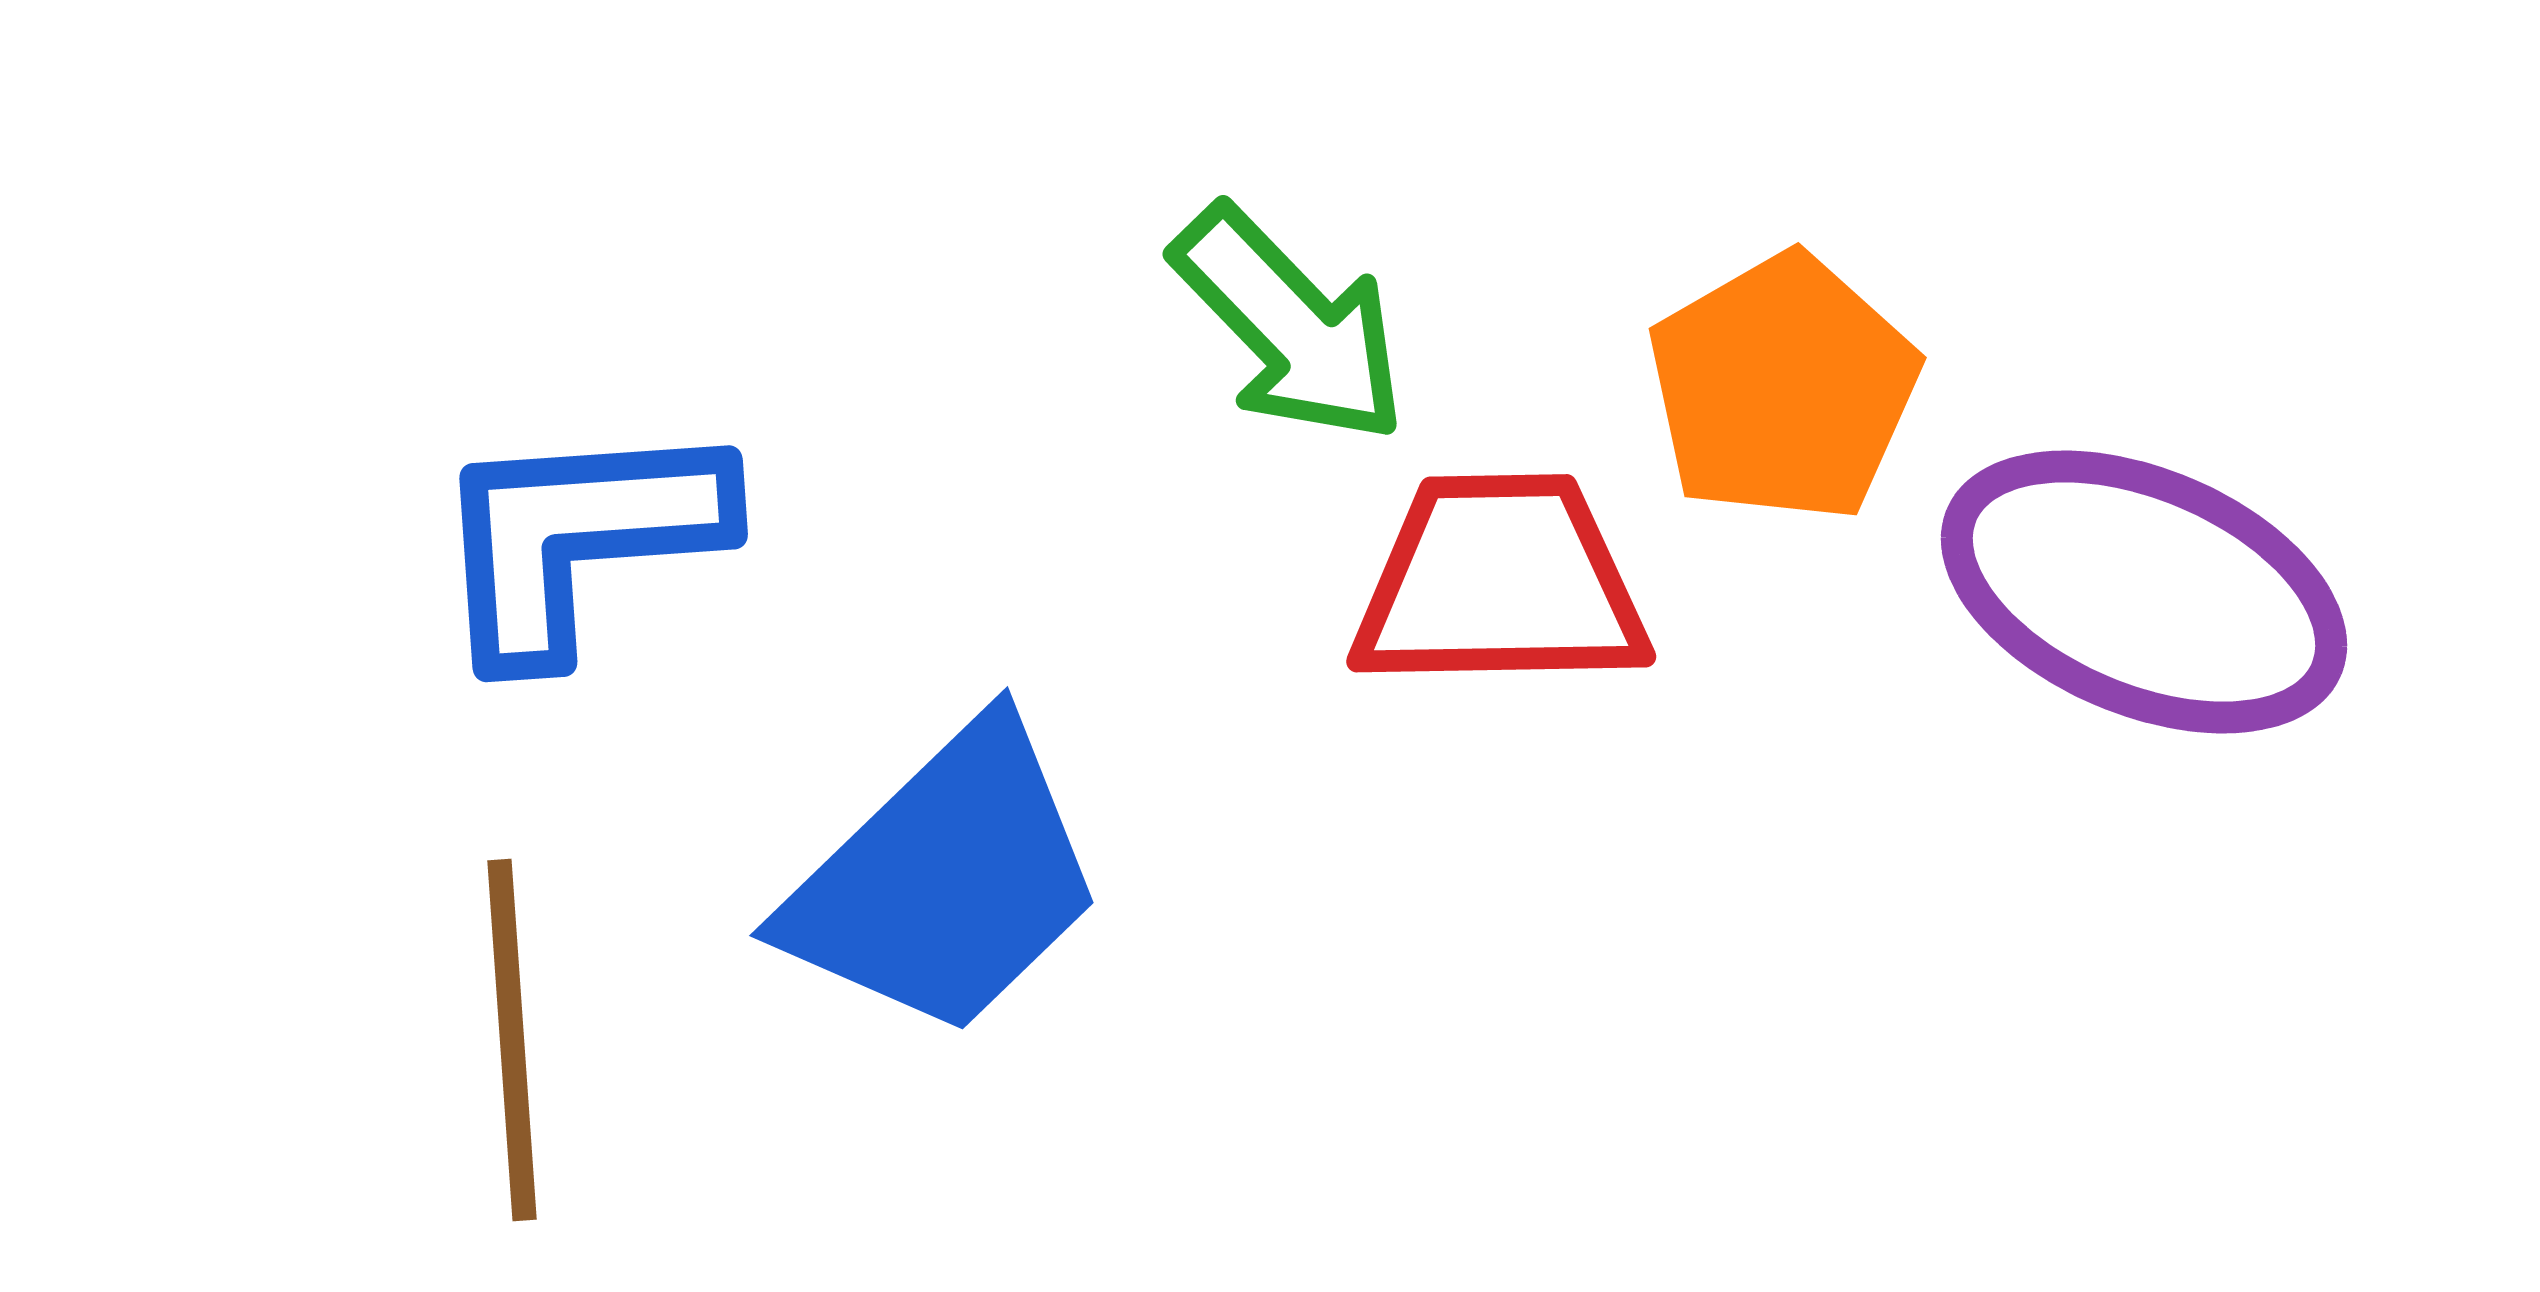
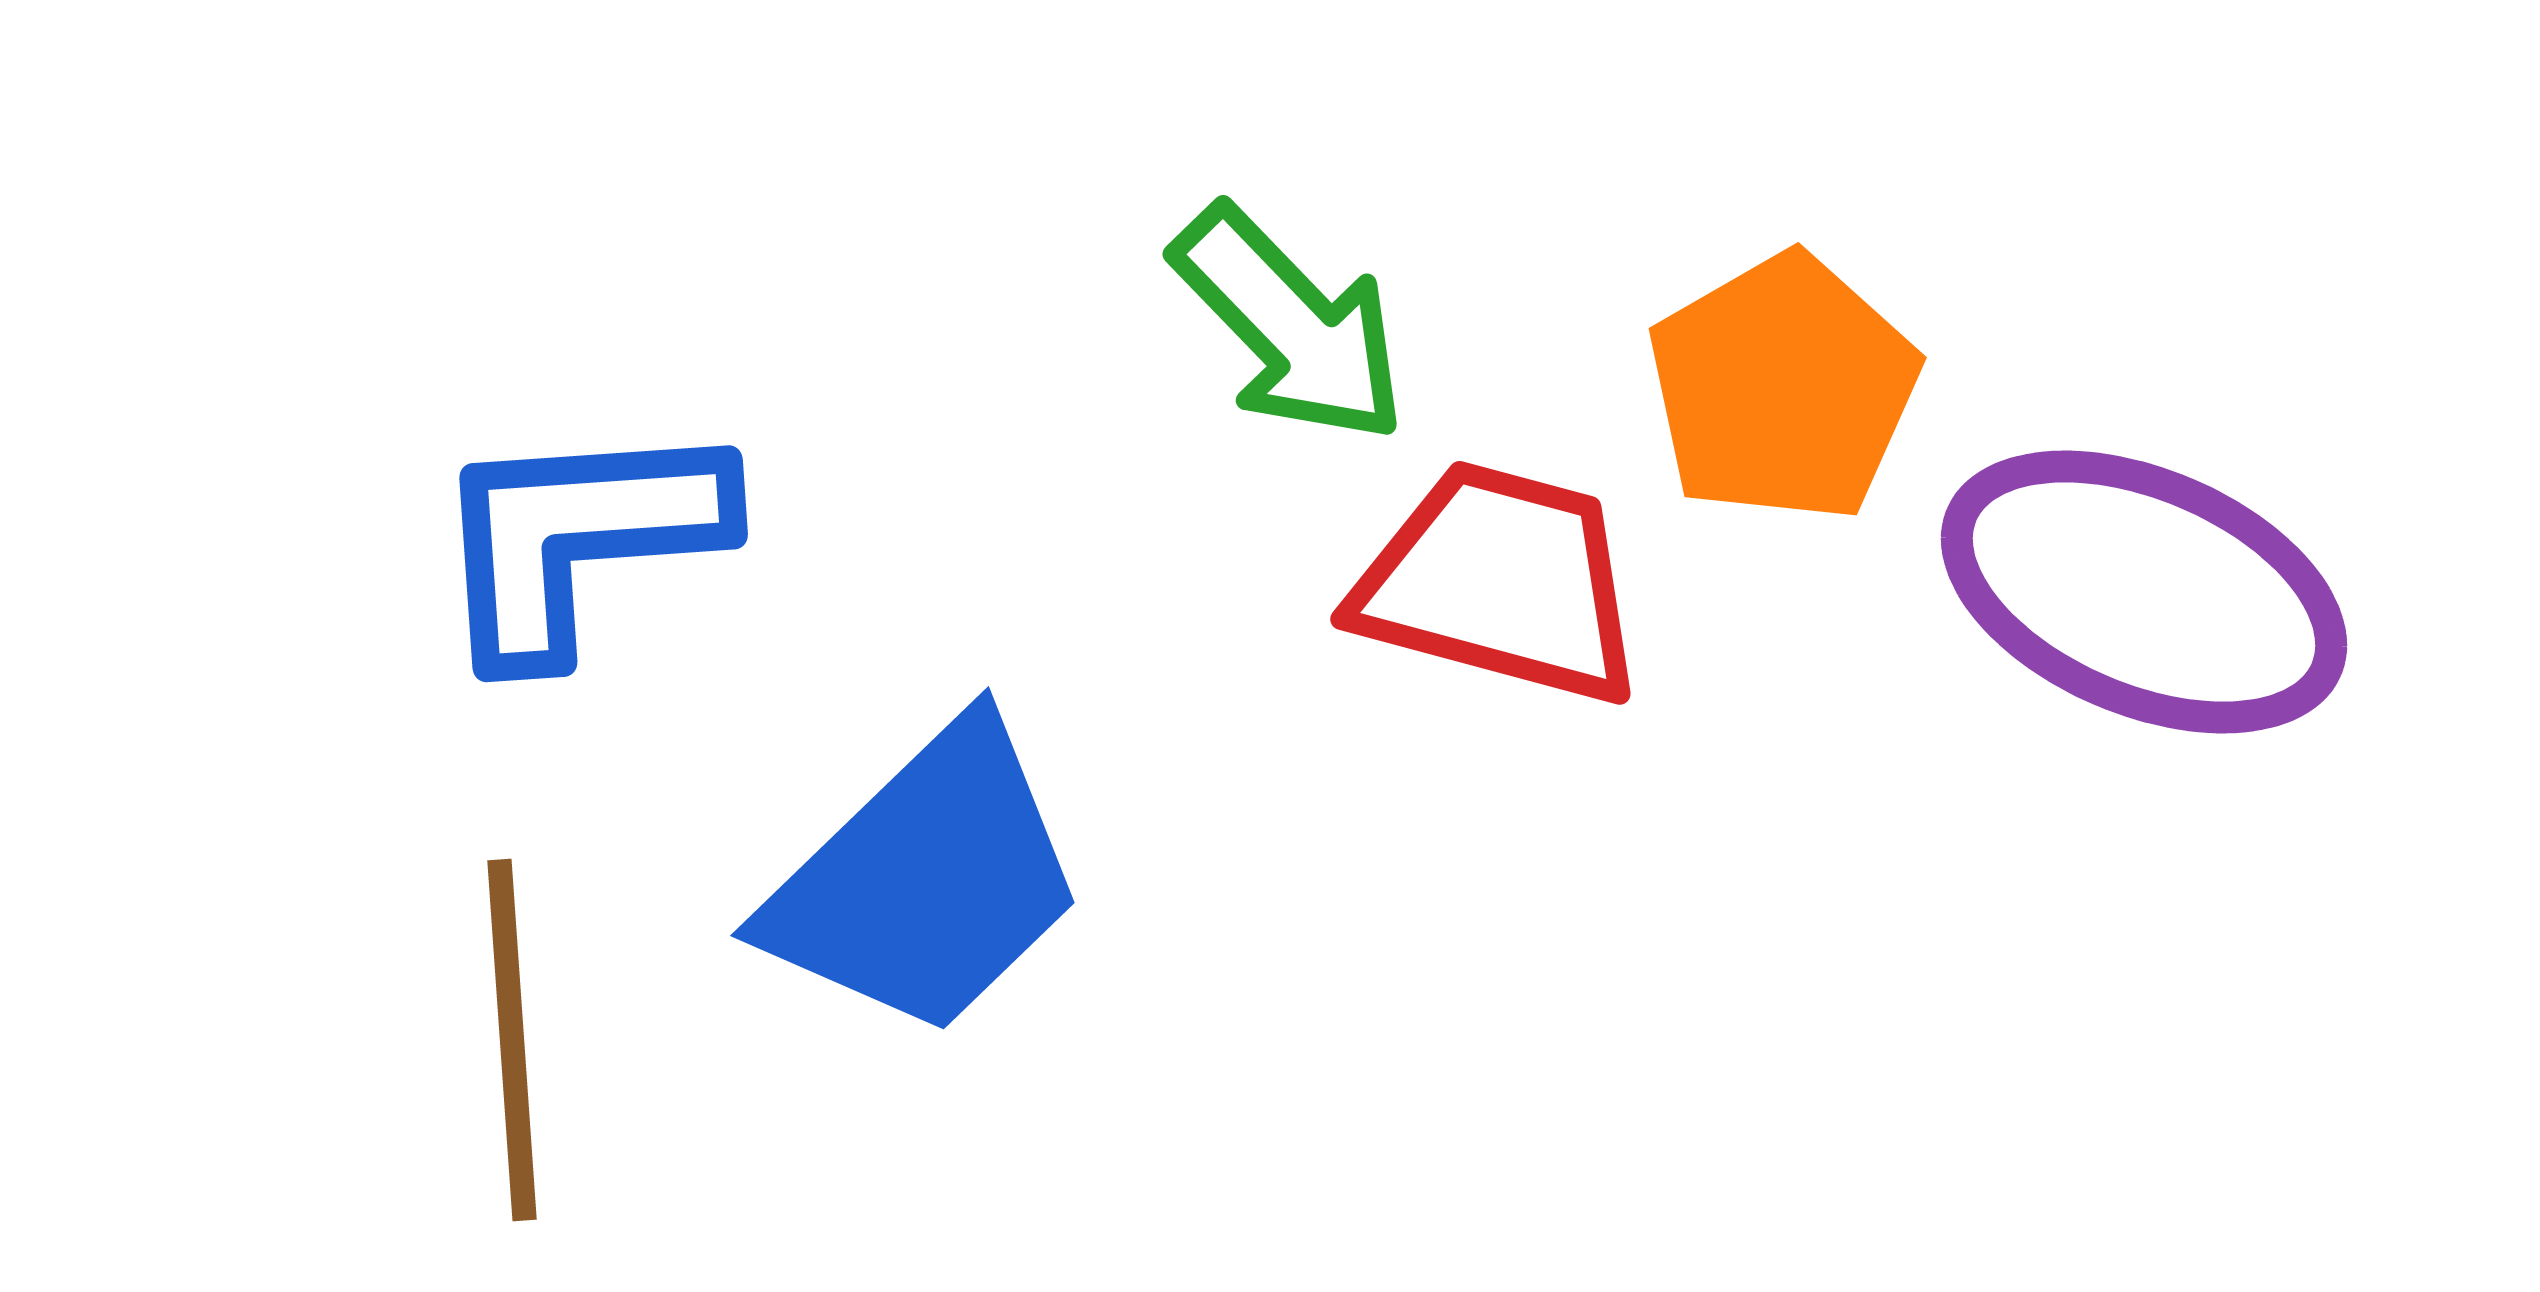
red trapezoid: rotated 16 degrees clockwise
blue trapezoid: moved 19 px left
